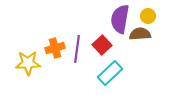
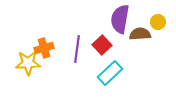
yellow circle: moved 10 px right, 6 px down
orange cross: moved 11 px left
